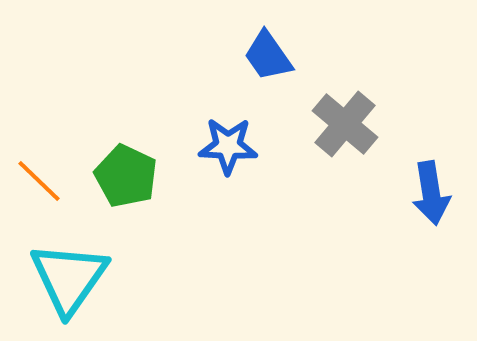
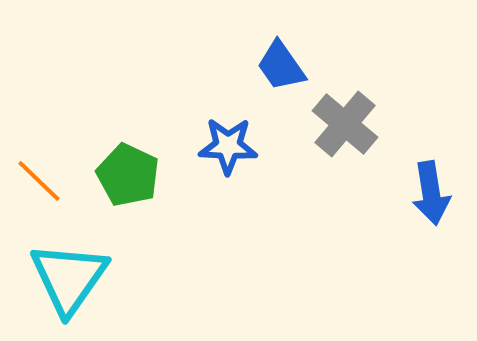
blue trapezoid: moved 13 px right, 10 px down
green pentagon: moved 2 px right, 1 px up
